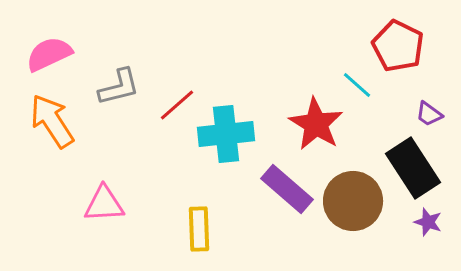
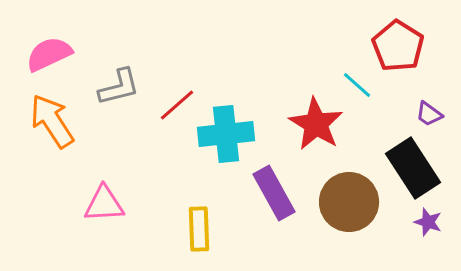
red pentagon: rotated 6 degrees clockwise
purple rectangle: moved 13 px left, 4 px down; rotated 20 degrees clockwise
brown circle: moved 4 px left, 1 px down
